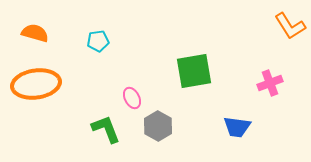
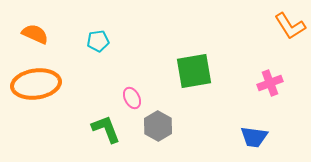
orange semicircle: moved 1 px down; rotated 8 degrees clockwise
blue trapezoid: moved 17 px right, 10 px down
